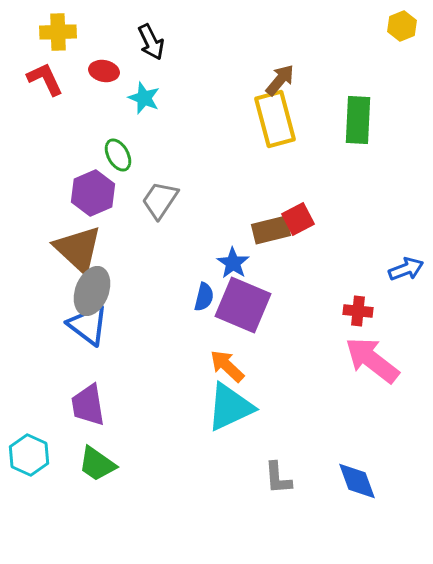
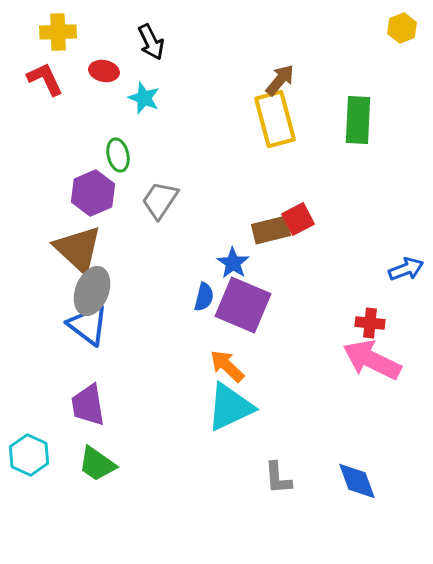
yellow hexagon: moved 2 px down
green ellipse: rotated 16 degrees clockwise
red cross: moved 12 px right, 12 px down
pink arrow: rotated 12 degrees counterclockwise
